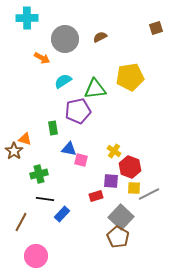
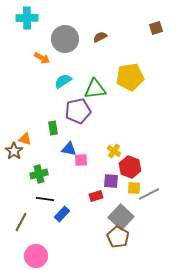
pink square: rotated 16 degrees counterclockwise
